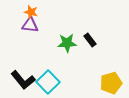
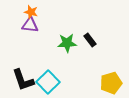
black L-shape: rotated 20 degrees clockwise
